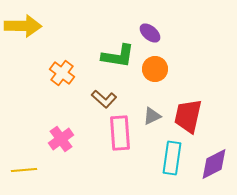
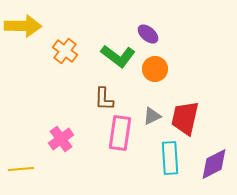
purple ellipse: moved 2 px left, 1 px down
green L-shape: rotated 28 degrees clockwise
orange cross: moved 3 px right, 22 px up
brown L-shape: rotated 50 degrees clockwise
red trapezoid: moved 3 px left, 2 px down
pink rectangle: rotated 12 degrees clockwise
cyan rectangle: moved 2 px left; rotated 12 degrees counterclockwise
yellow line: moved 3 px left, 1 px up
